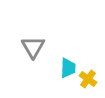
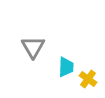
cyan trapezoid: moved 2 px left, 1 px up
